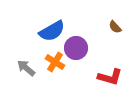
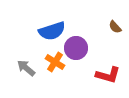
blue semicircle: rotated 12 degrees clockwise
red L-shape: moved 2 px left, 2 px up
